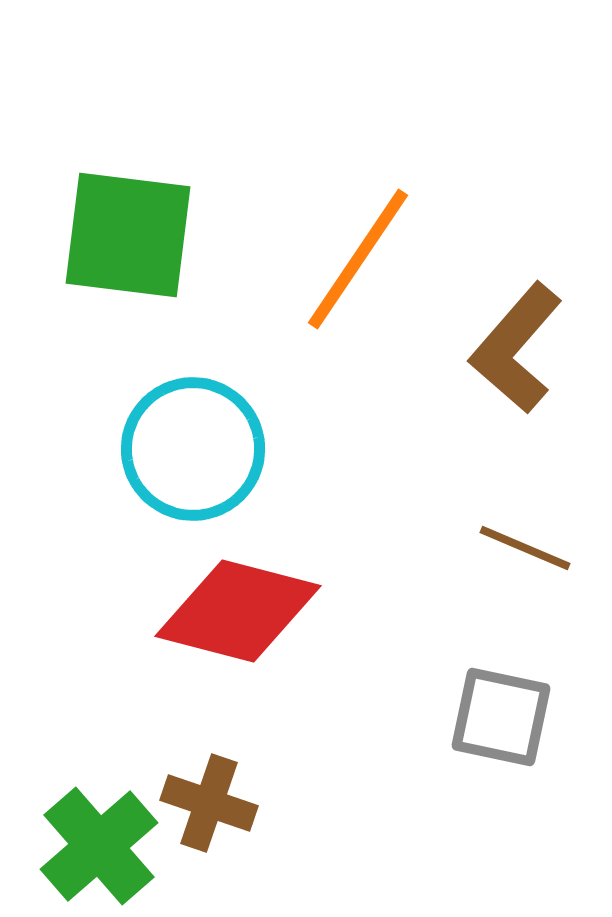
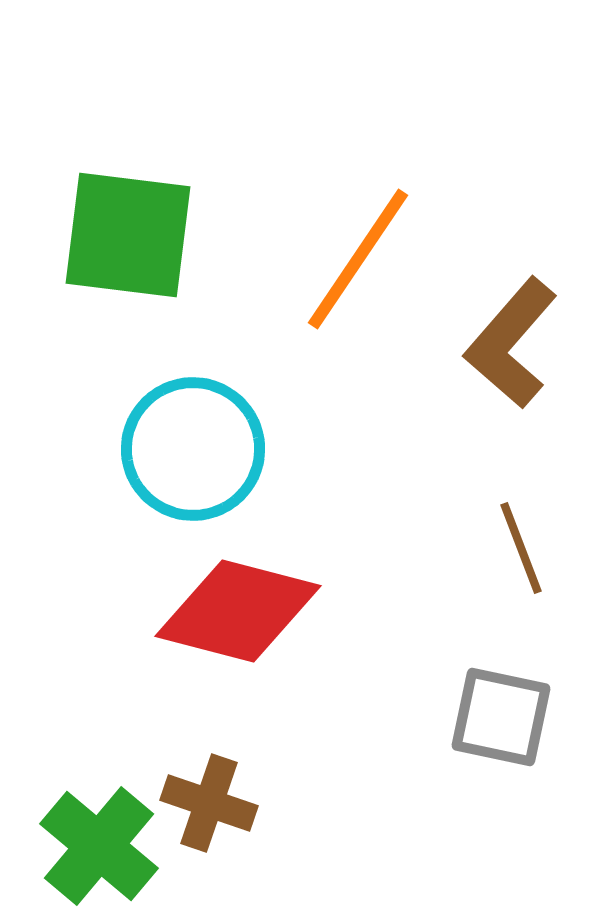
brown L-shape: moved 5 px left, 5 px up
brown line: moved 4 px left; rotated 46 degrees clockwise
green cross: rotated 9 degrees counterclockwise
